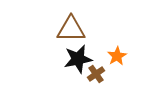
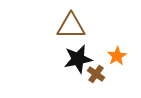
brown triangle: moved 3 px up
brown cross: rotated 18 degrees counterclockwise
